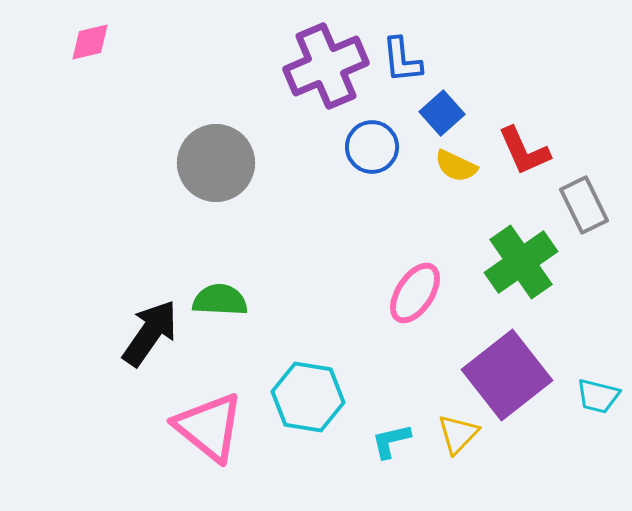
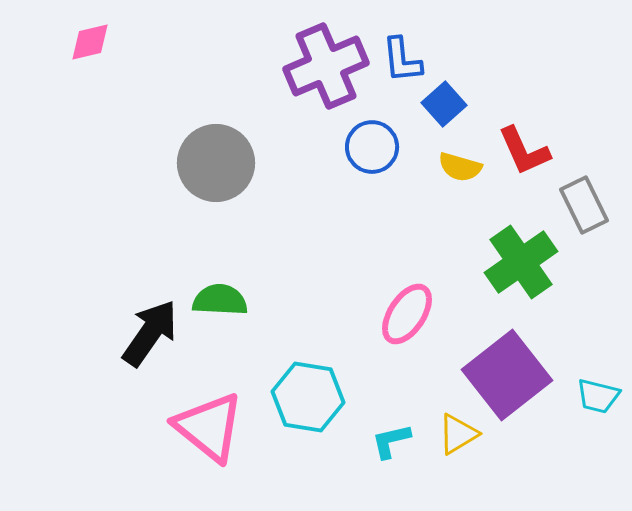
blue square: moved 2 px right, 9 px up
yellow semicircle: moved 4 px right, 1 px down; rotated 9 degrees counterclockwise
pink ellipse: moved 8 px left, 21 px down
yellow triangle: rotated 15 degrees clockwise
